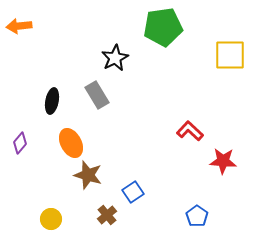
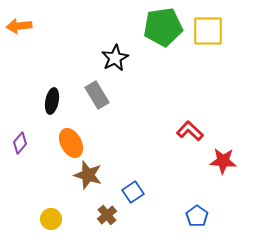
yellow square: moved 22 px left, 24 px up
